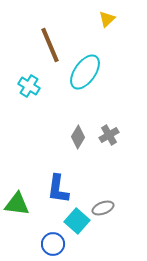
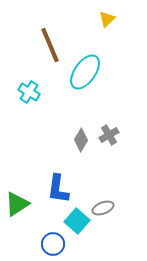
cyan cross: moved 6 px down
gray diamond: moved 3 px right, 3 px down
green triangle: rotated 40 degrees counterclockwise
